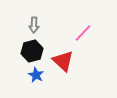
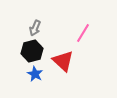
gray arrow: moved 1 px right, 3 px down; rotated 21 degrees clockwise
pink line: rotated 12 degrees counterclockwise
blue star: moved 1 px left, 1 px up
